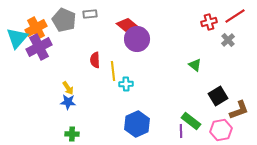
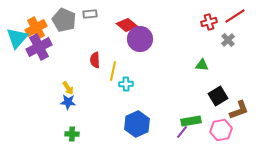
purple circle: moved 3 px right
green triangle: moved 7 px right; rotated 32 degrees counterclockwise
yellow line: rotated 18 degrees clockwise
green rectangle: rotated 48 degrees counterclockwise
purple line: moved 1 px right, 1 px down; rotated 40 degrees clockwise
